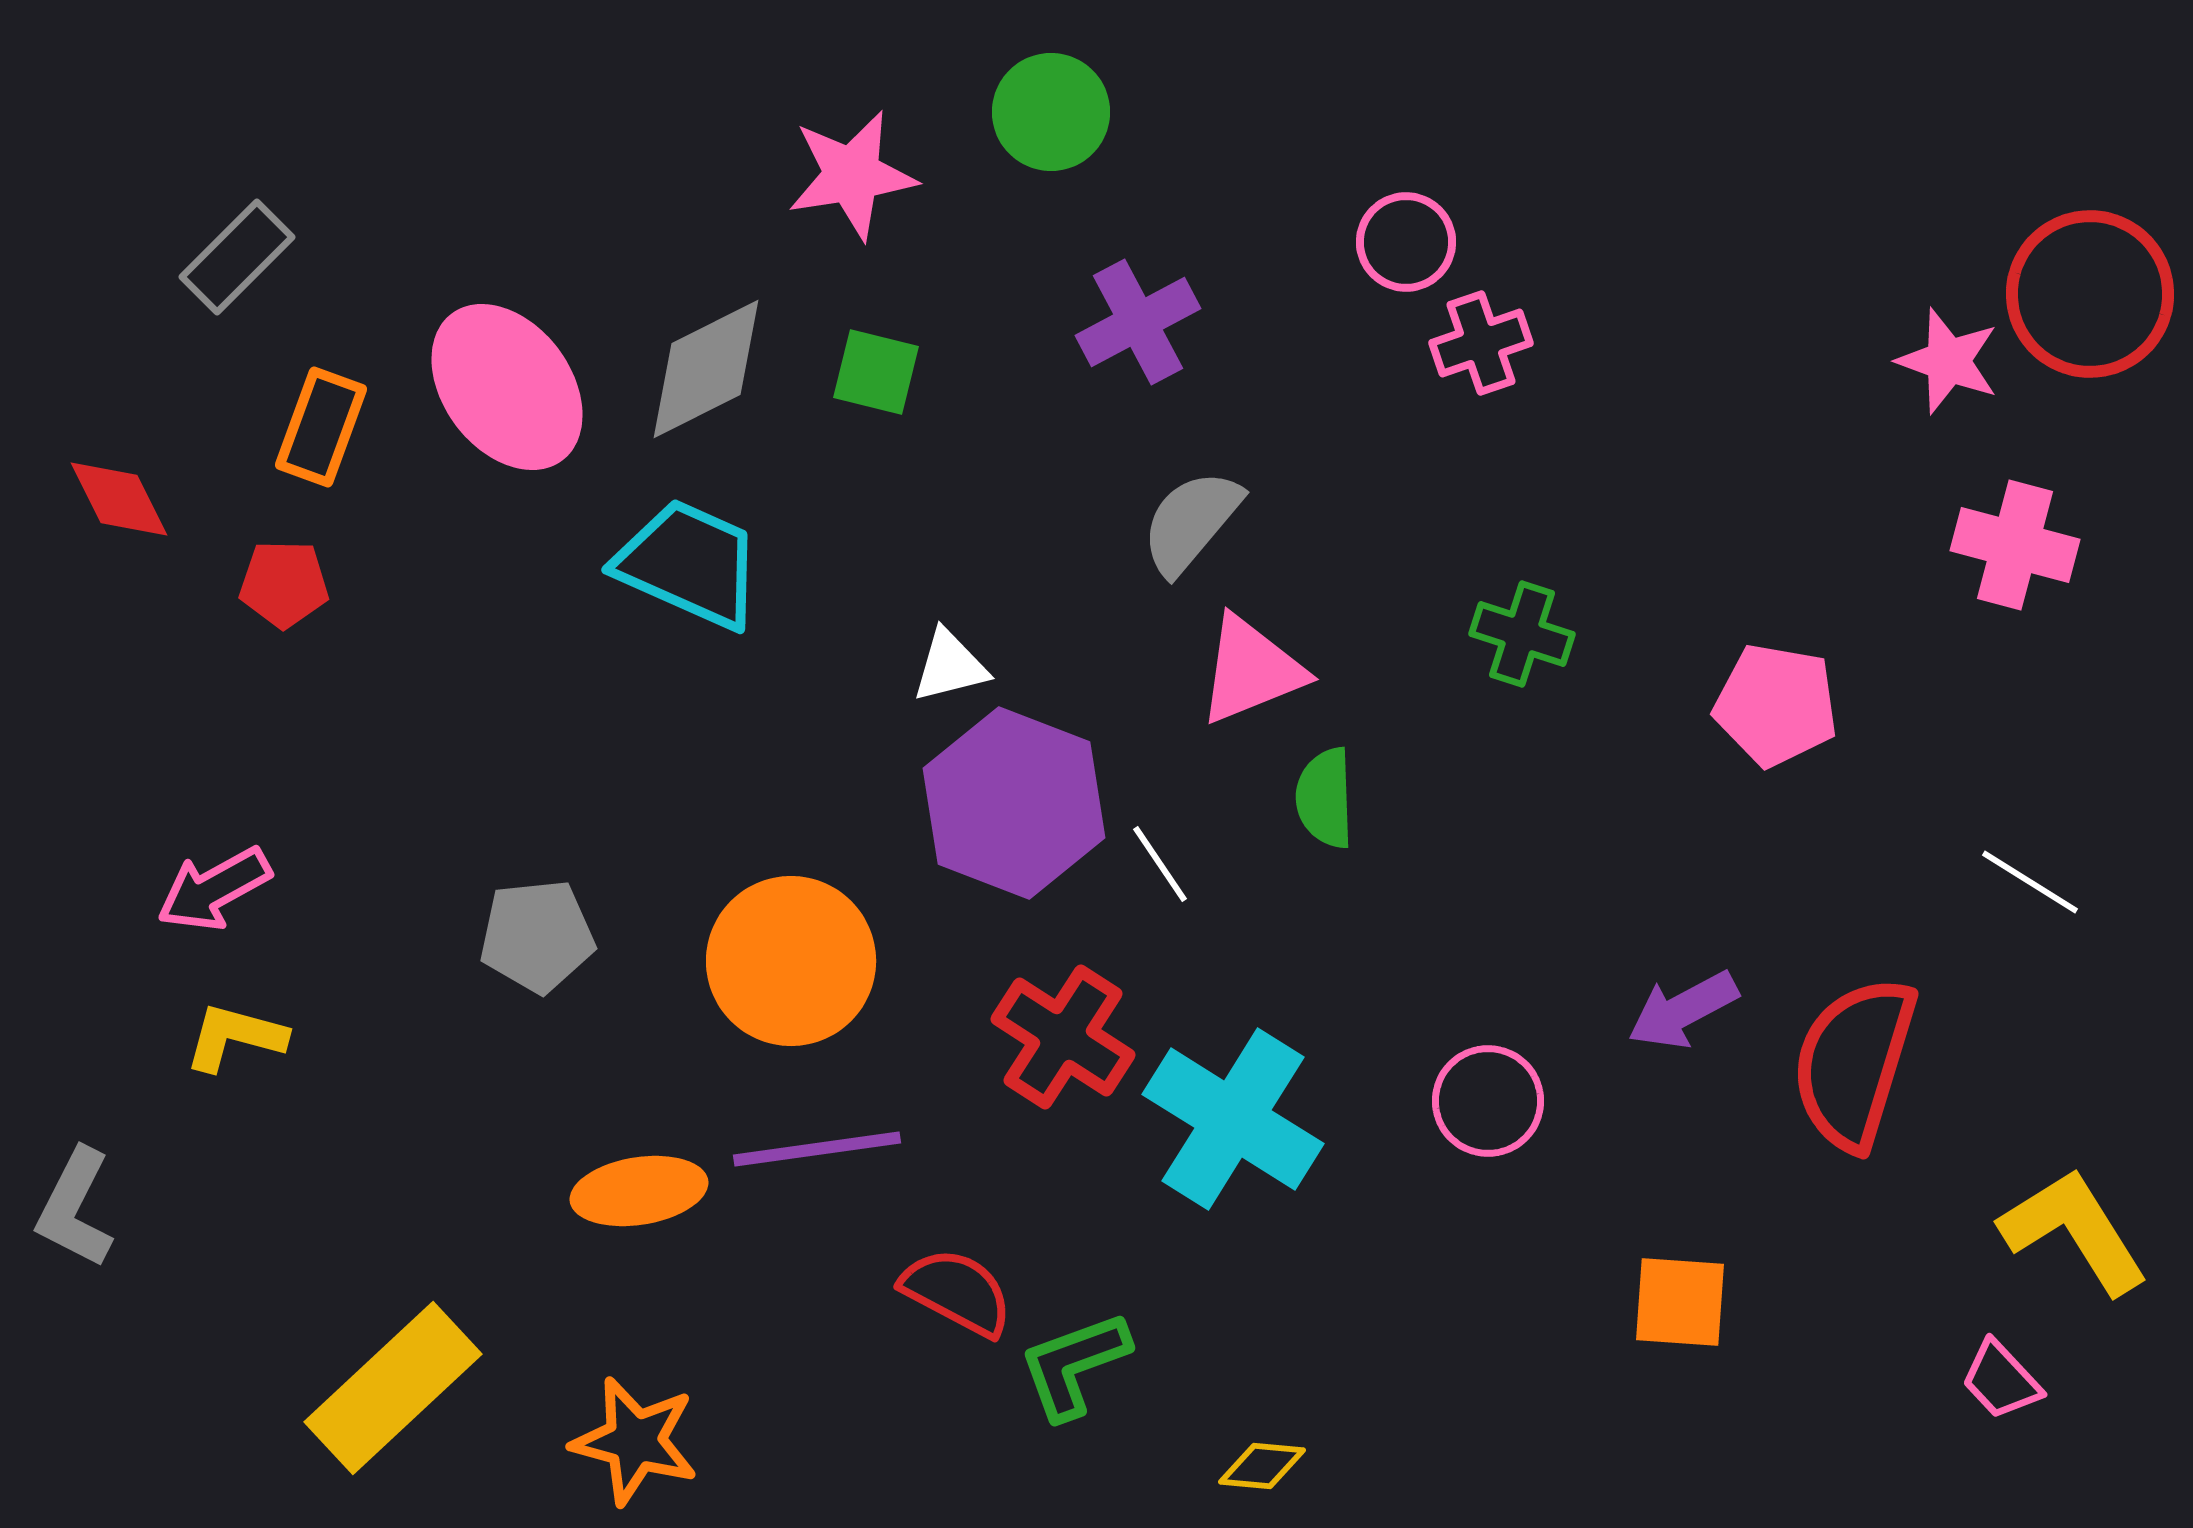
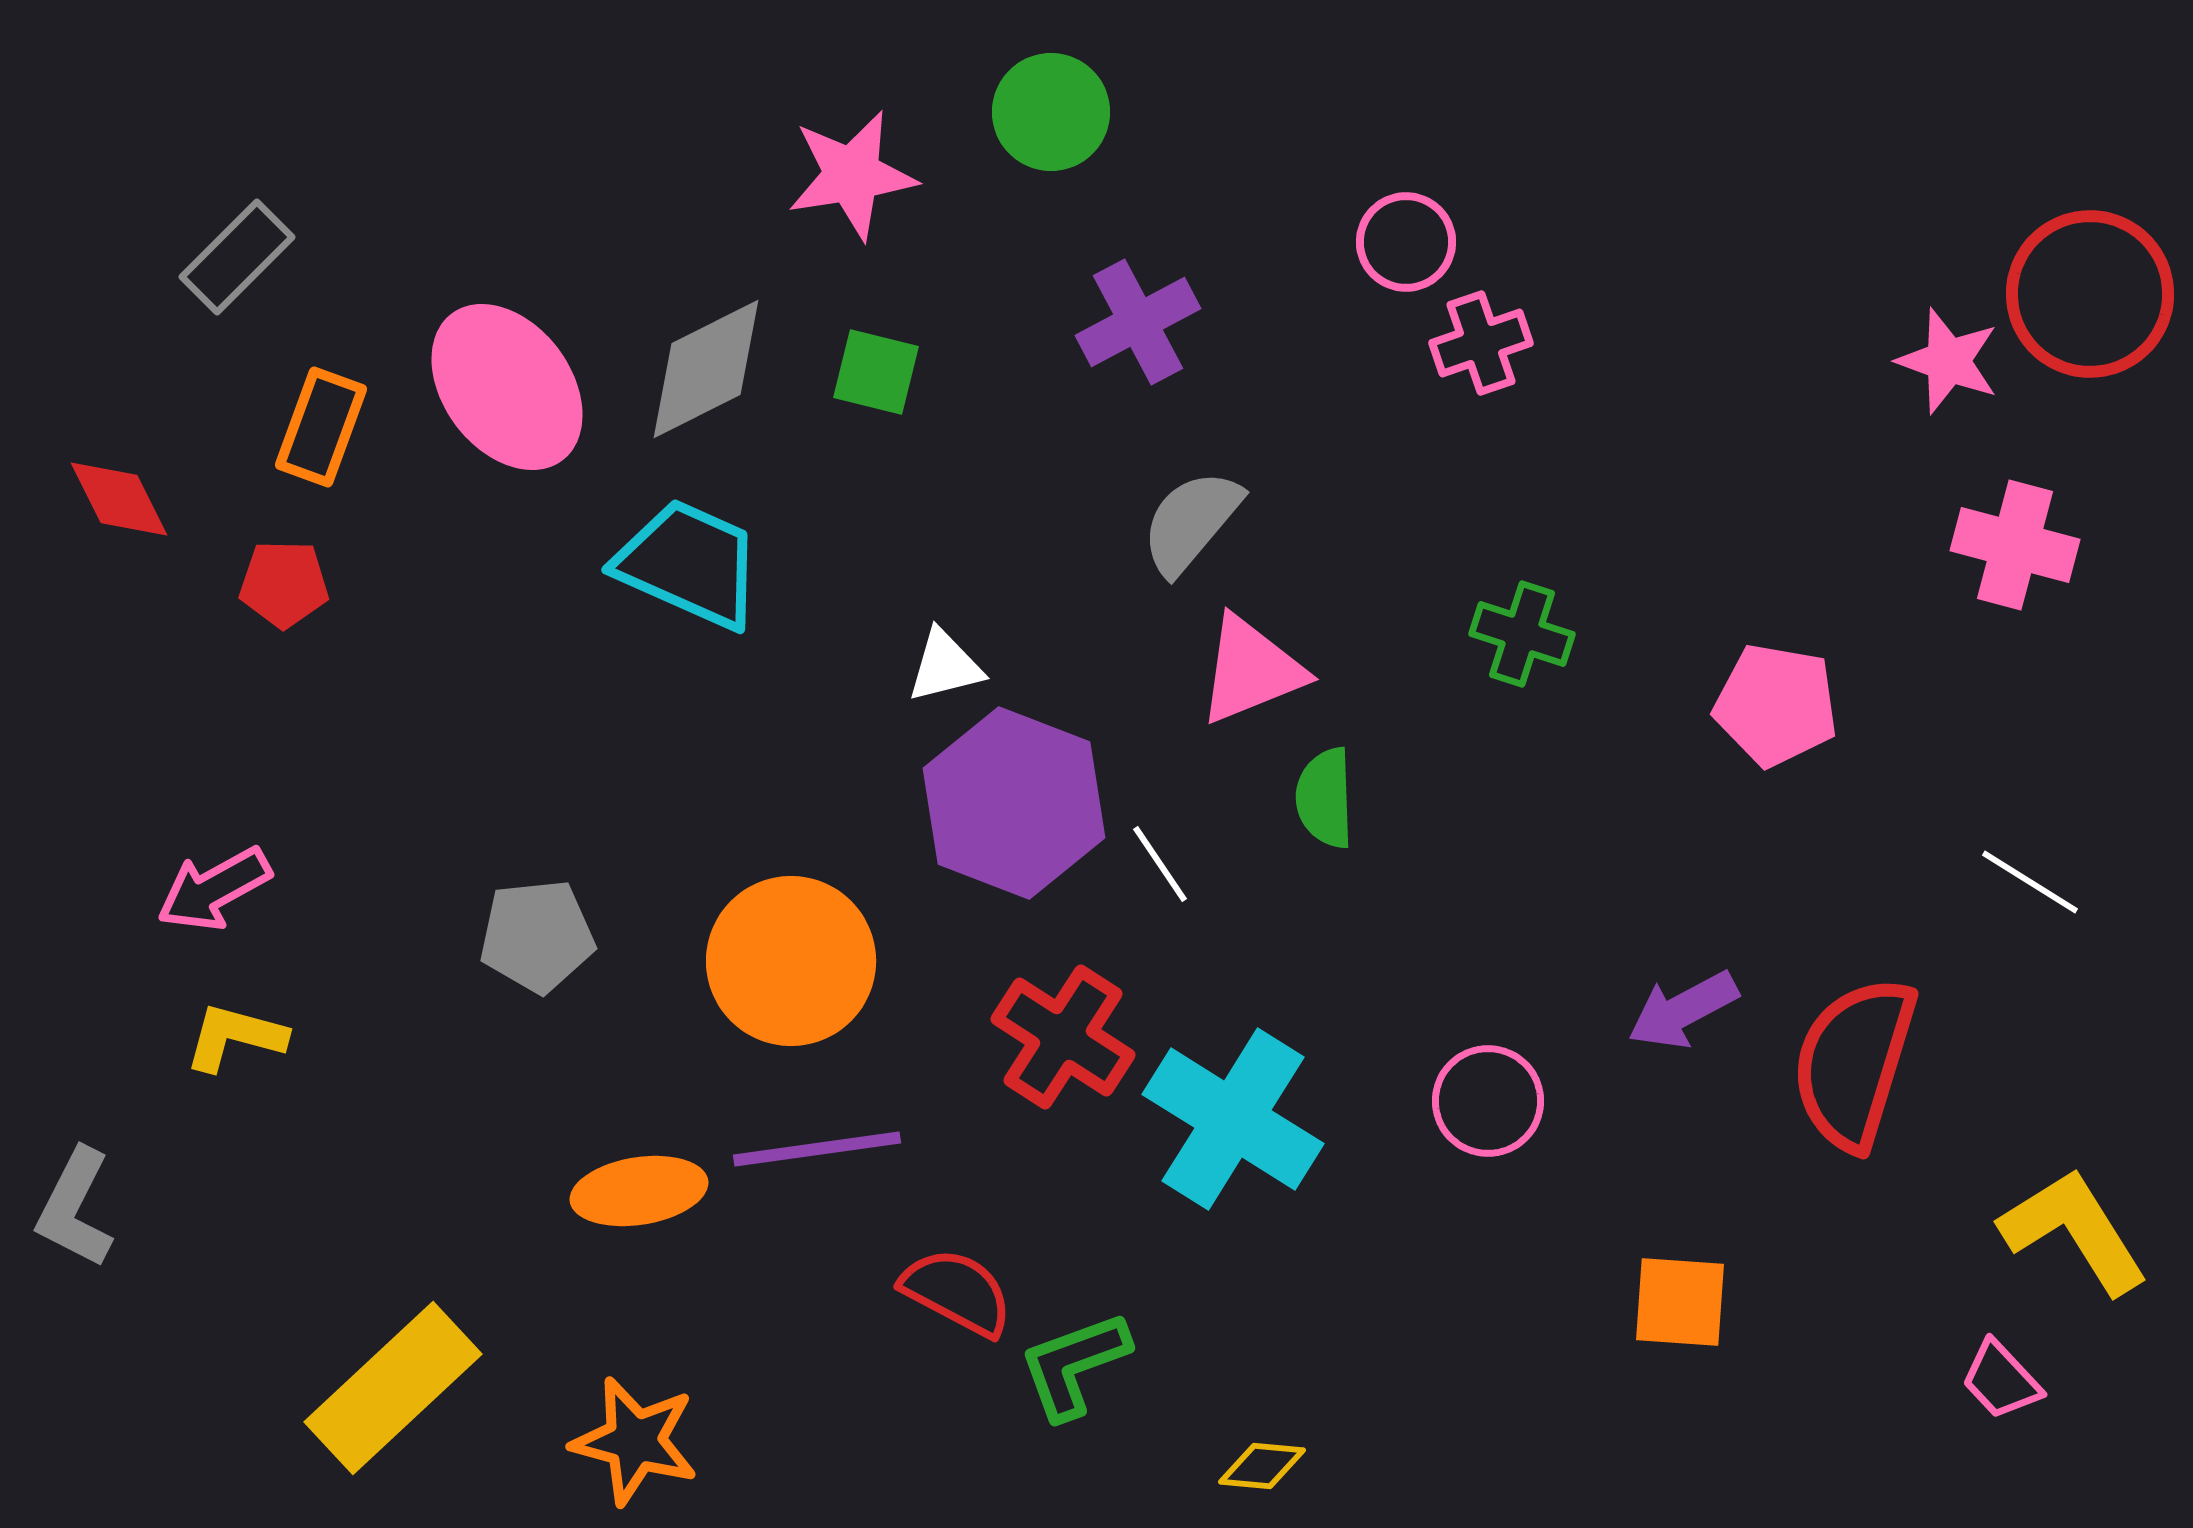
white triangle at (950, 666): moved 5 px left
